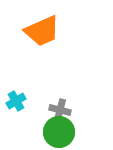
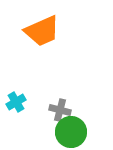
cyan cross: moved 1 px down
green circle: moved 12 px right
